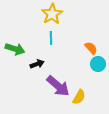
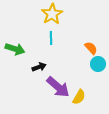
black arrow: moved 2 px right, 3 px down
purple arrow: moved 1 px down
